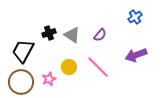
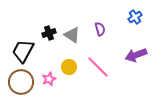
purple semicircle: moved 6 px up; rotated 56 degrees counterclockwise
